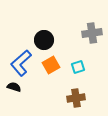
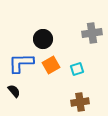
black circle: moved 1 px left, 1 px up
blue L-shape: rotated 40 degrees clockwise
cyan square: moved 1 px left, 2 px down
black semicircle: moved 4 px down; rotated 32 degrees clockwise
brown cross: moved 4 px right, 4 px down
